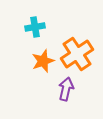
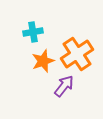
cyan cross: moved 2 px left, 5 px down
purple arrow: moved 2 px left, 3 px up; rotated 25 degrees clockwise
